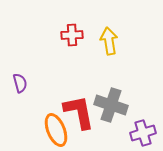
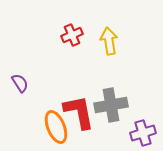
red cross: rotated 20 degrees counterclockwise
purple semicircle: rotated 18 degrees counterclockwise
gray cross: rotated 28 degrees counterclockwise
orange ellipse: moved 3 px up
